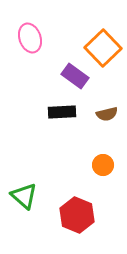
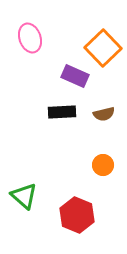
purple rectangle: rotated 12 degrees counterclockwise
brown semicircle: moved 3 px left
